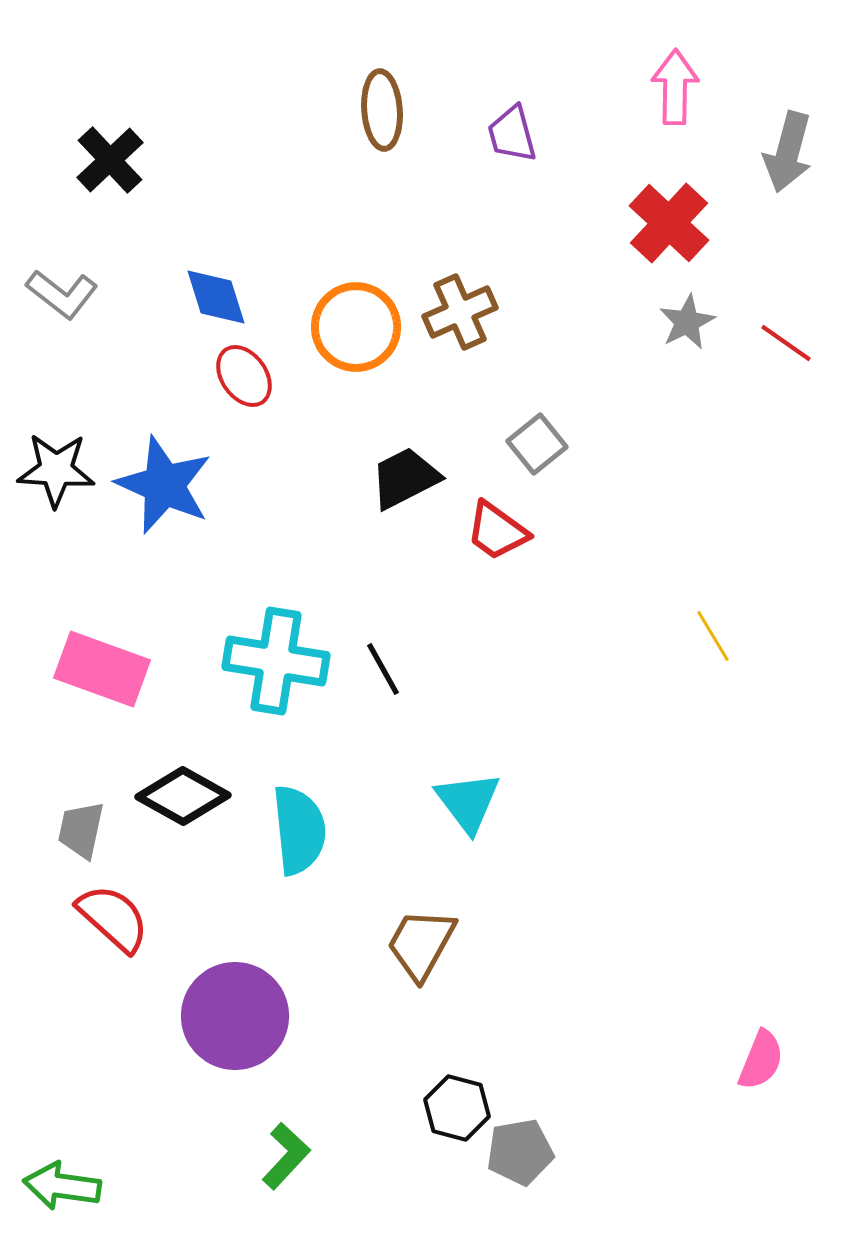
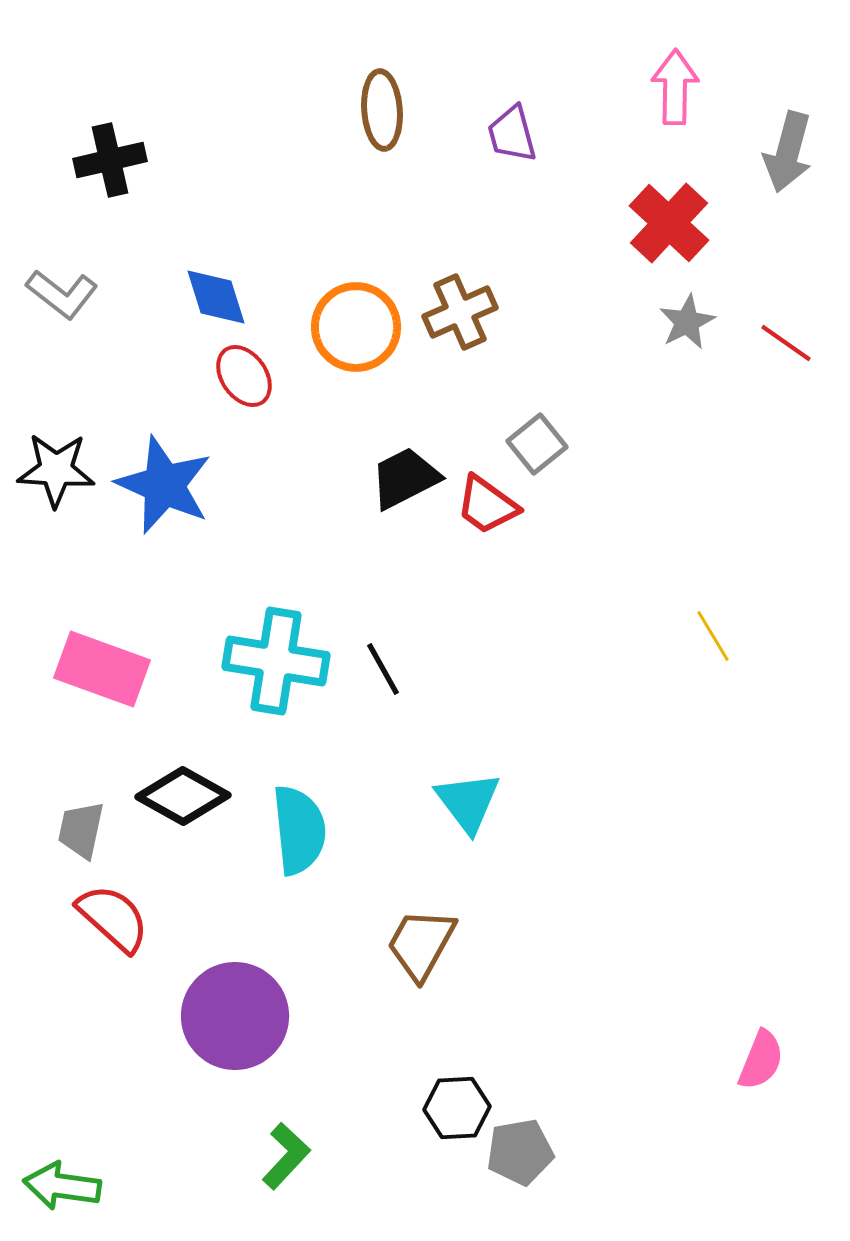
black cross: rotated 30 degrees clockwise
red trapezoid: moved 10 px left, 26 px up
black hexagon: rotated 18 degrees counterclockwise
